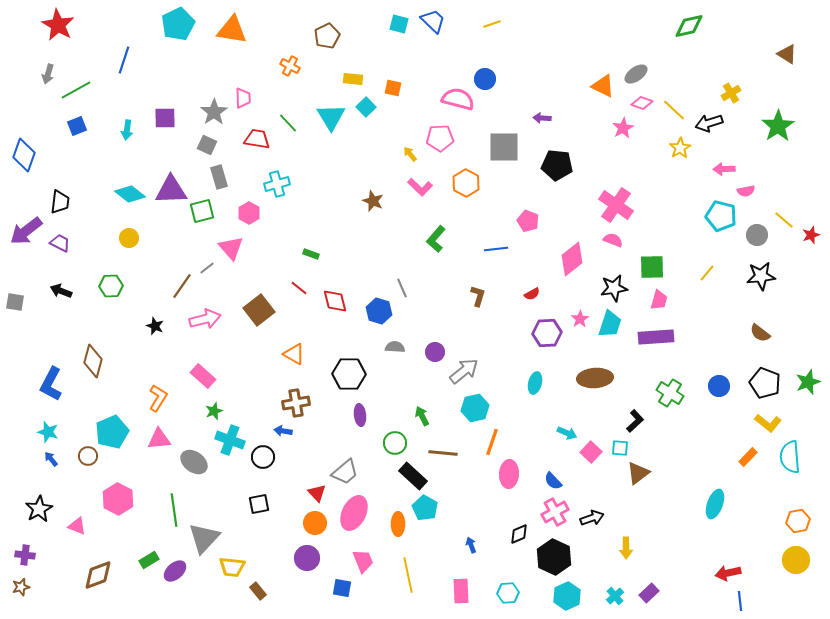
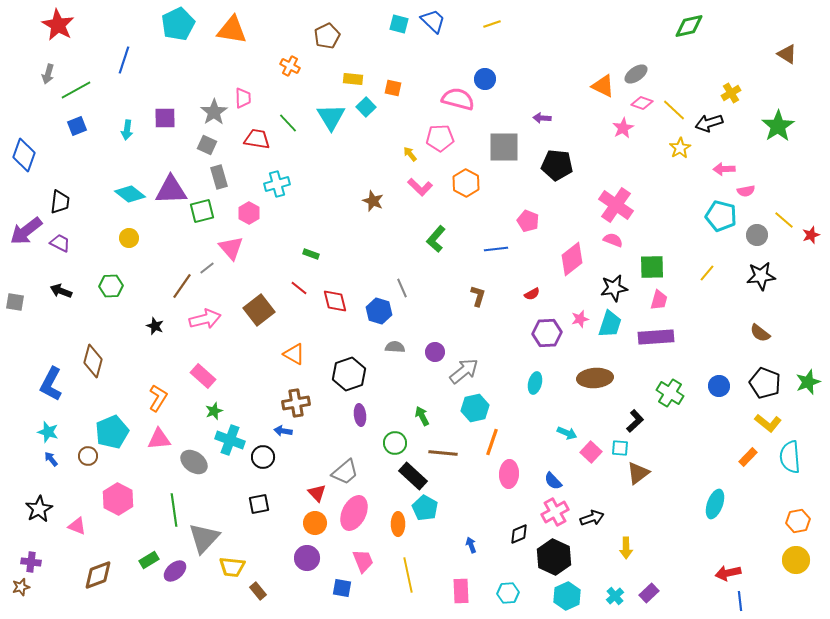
pink star at (580, 319): rotated 18 degrees clockwise
black hexagon at (349, 374): rotated 20 degrees counterclockwise
purple cross at (25, 555): moved 6 px right, 7 px down
